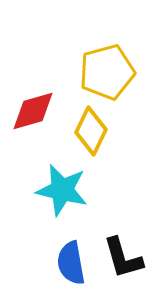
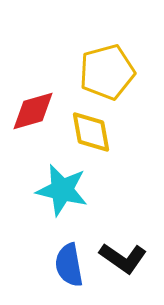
yellow diamond: moved 1 px down; rotated 36 degrees counterclockwise
black L-shape: rotated 39 degrees counterclockwise
blue semicircle: moved 2 px left, 2 px down
